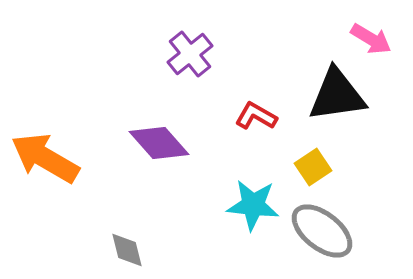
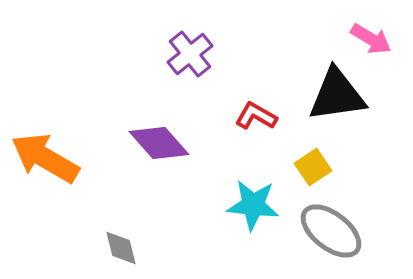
gray ellipse: moved 9 px right
gray diamond: moved 6 px left, 2 px up
